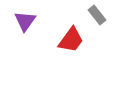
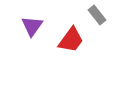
purple triangle: moved 7 px right, 5 px down
